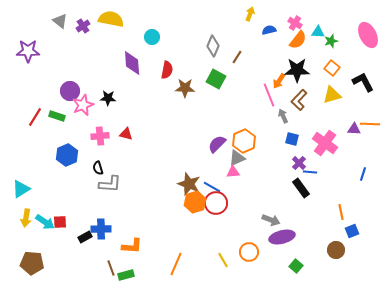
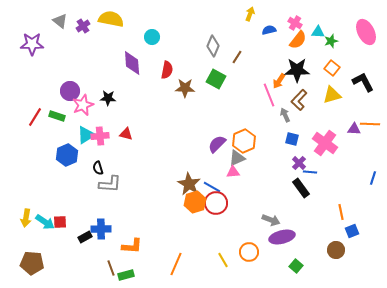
pink ellipse at (368, 35): moved 2 px left, 3 px up
purple star at (28, 51): moved 4 px right, 7 px up
gray arrow at (283, 116): moved 2 px right, 1 px up
blue line at (363, 174): moved 10 px right, 4 px down
brown star at (189, 184): rotated 10 degrees clockwise
cyan triangle at (21, 189): moved 65 px right, 54 px up
